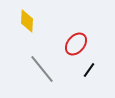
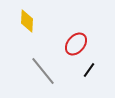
gray line: moved 1 px right, 2 px down
